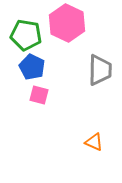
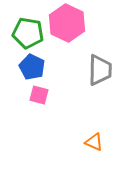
green pentagon: moved 2 px right, 2 px up
